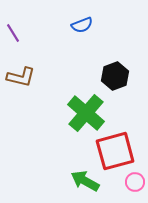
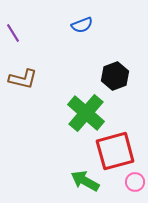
brown L-shape: moved 2 px right, 2 px down
